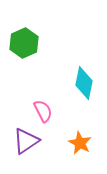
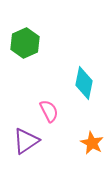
green hexagon: moved 1 px right
pink semicircle: moved 6 px right
orange star: moved 12 px right
